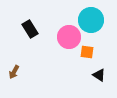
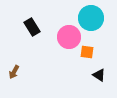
cyan circle: moved 2 px up
black rectangle: moved 2 px right, 2 px up
